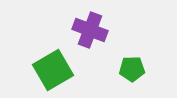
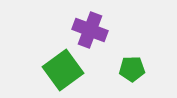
green square: moved 10 px right; rotated 6 degrees counterclockwise
